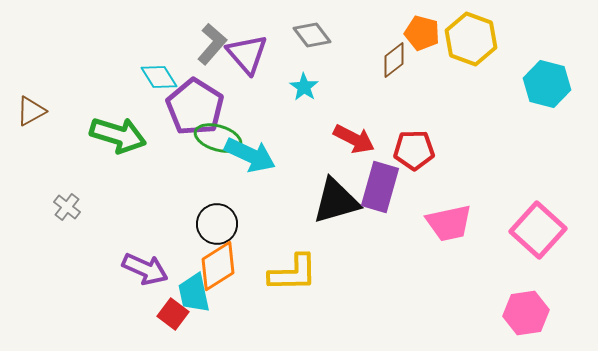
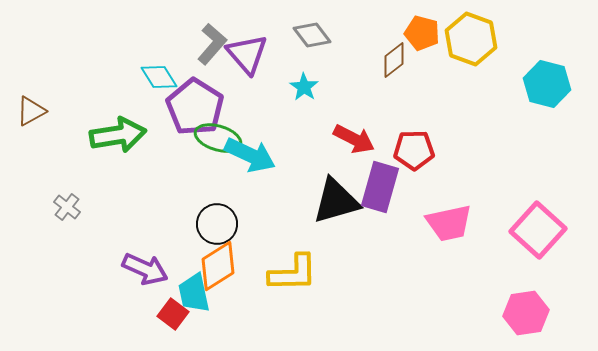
green arrow: rotated 26 degrees counterclockwise
